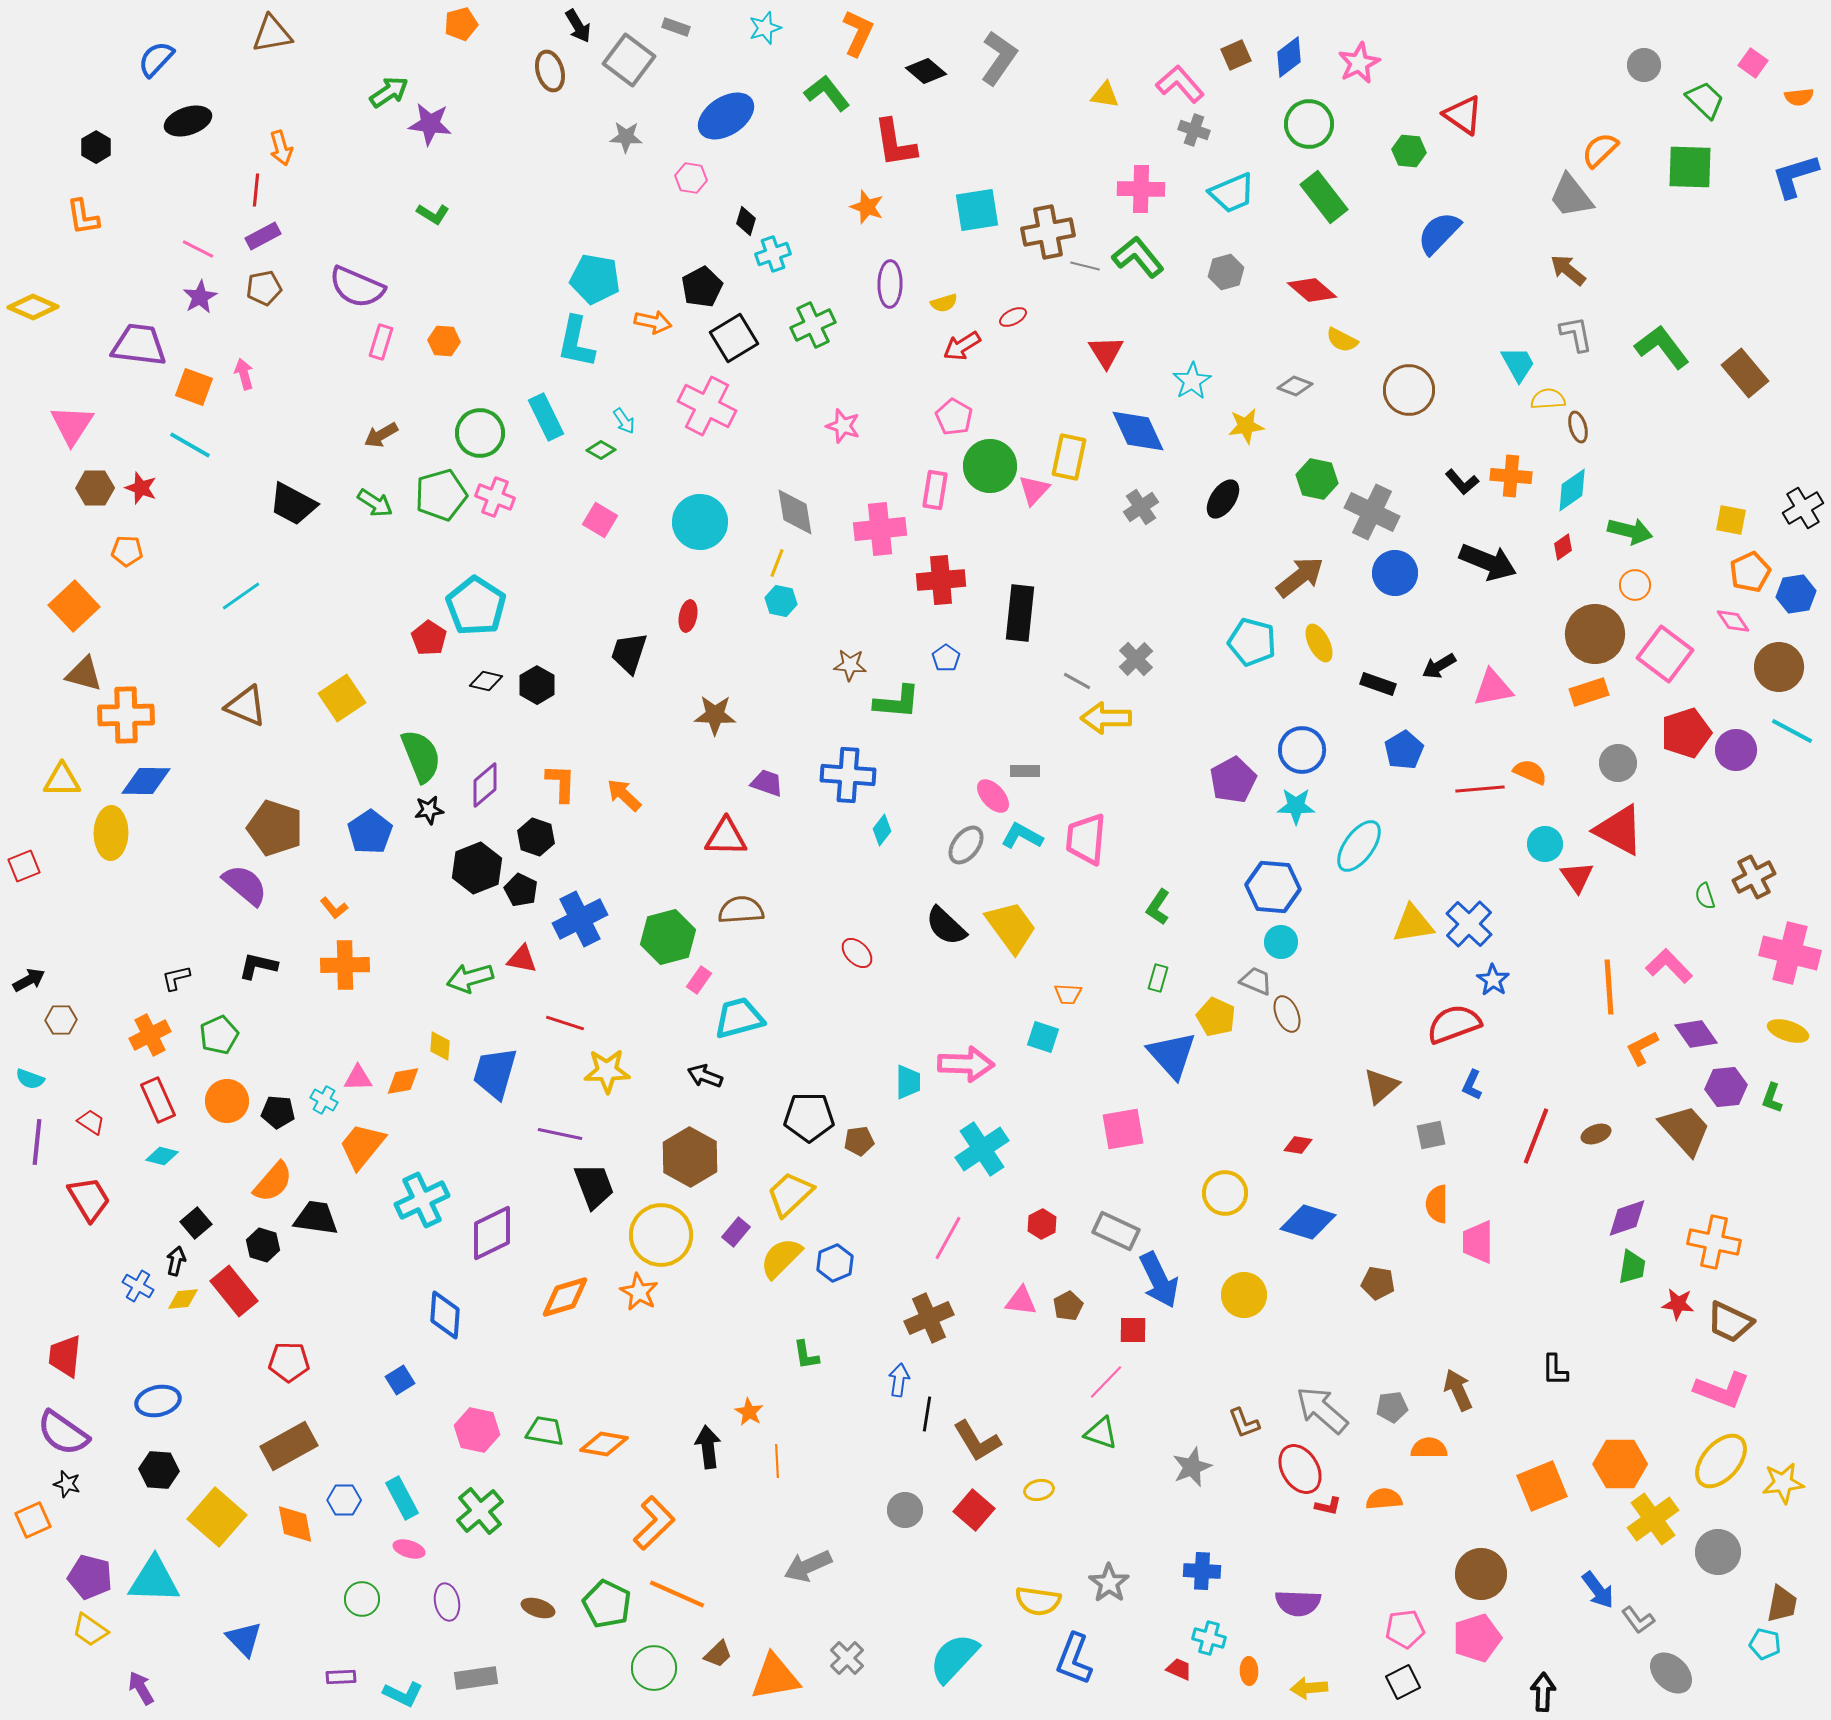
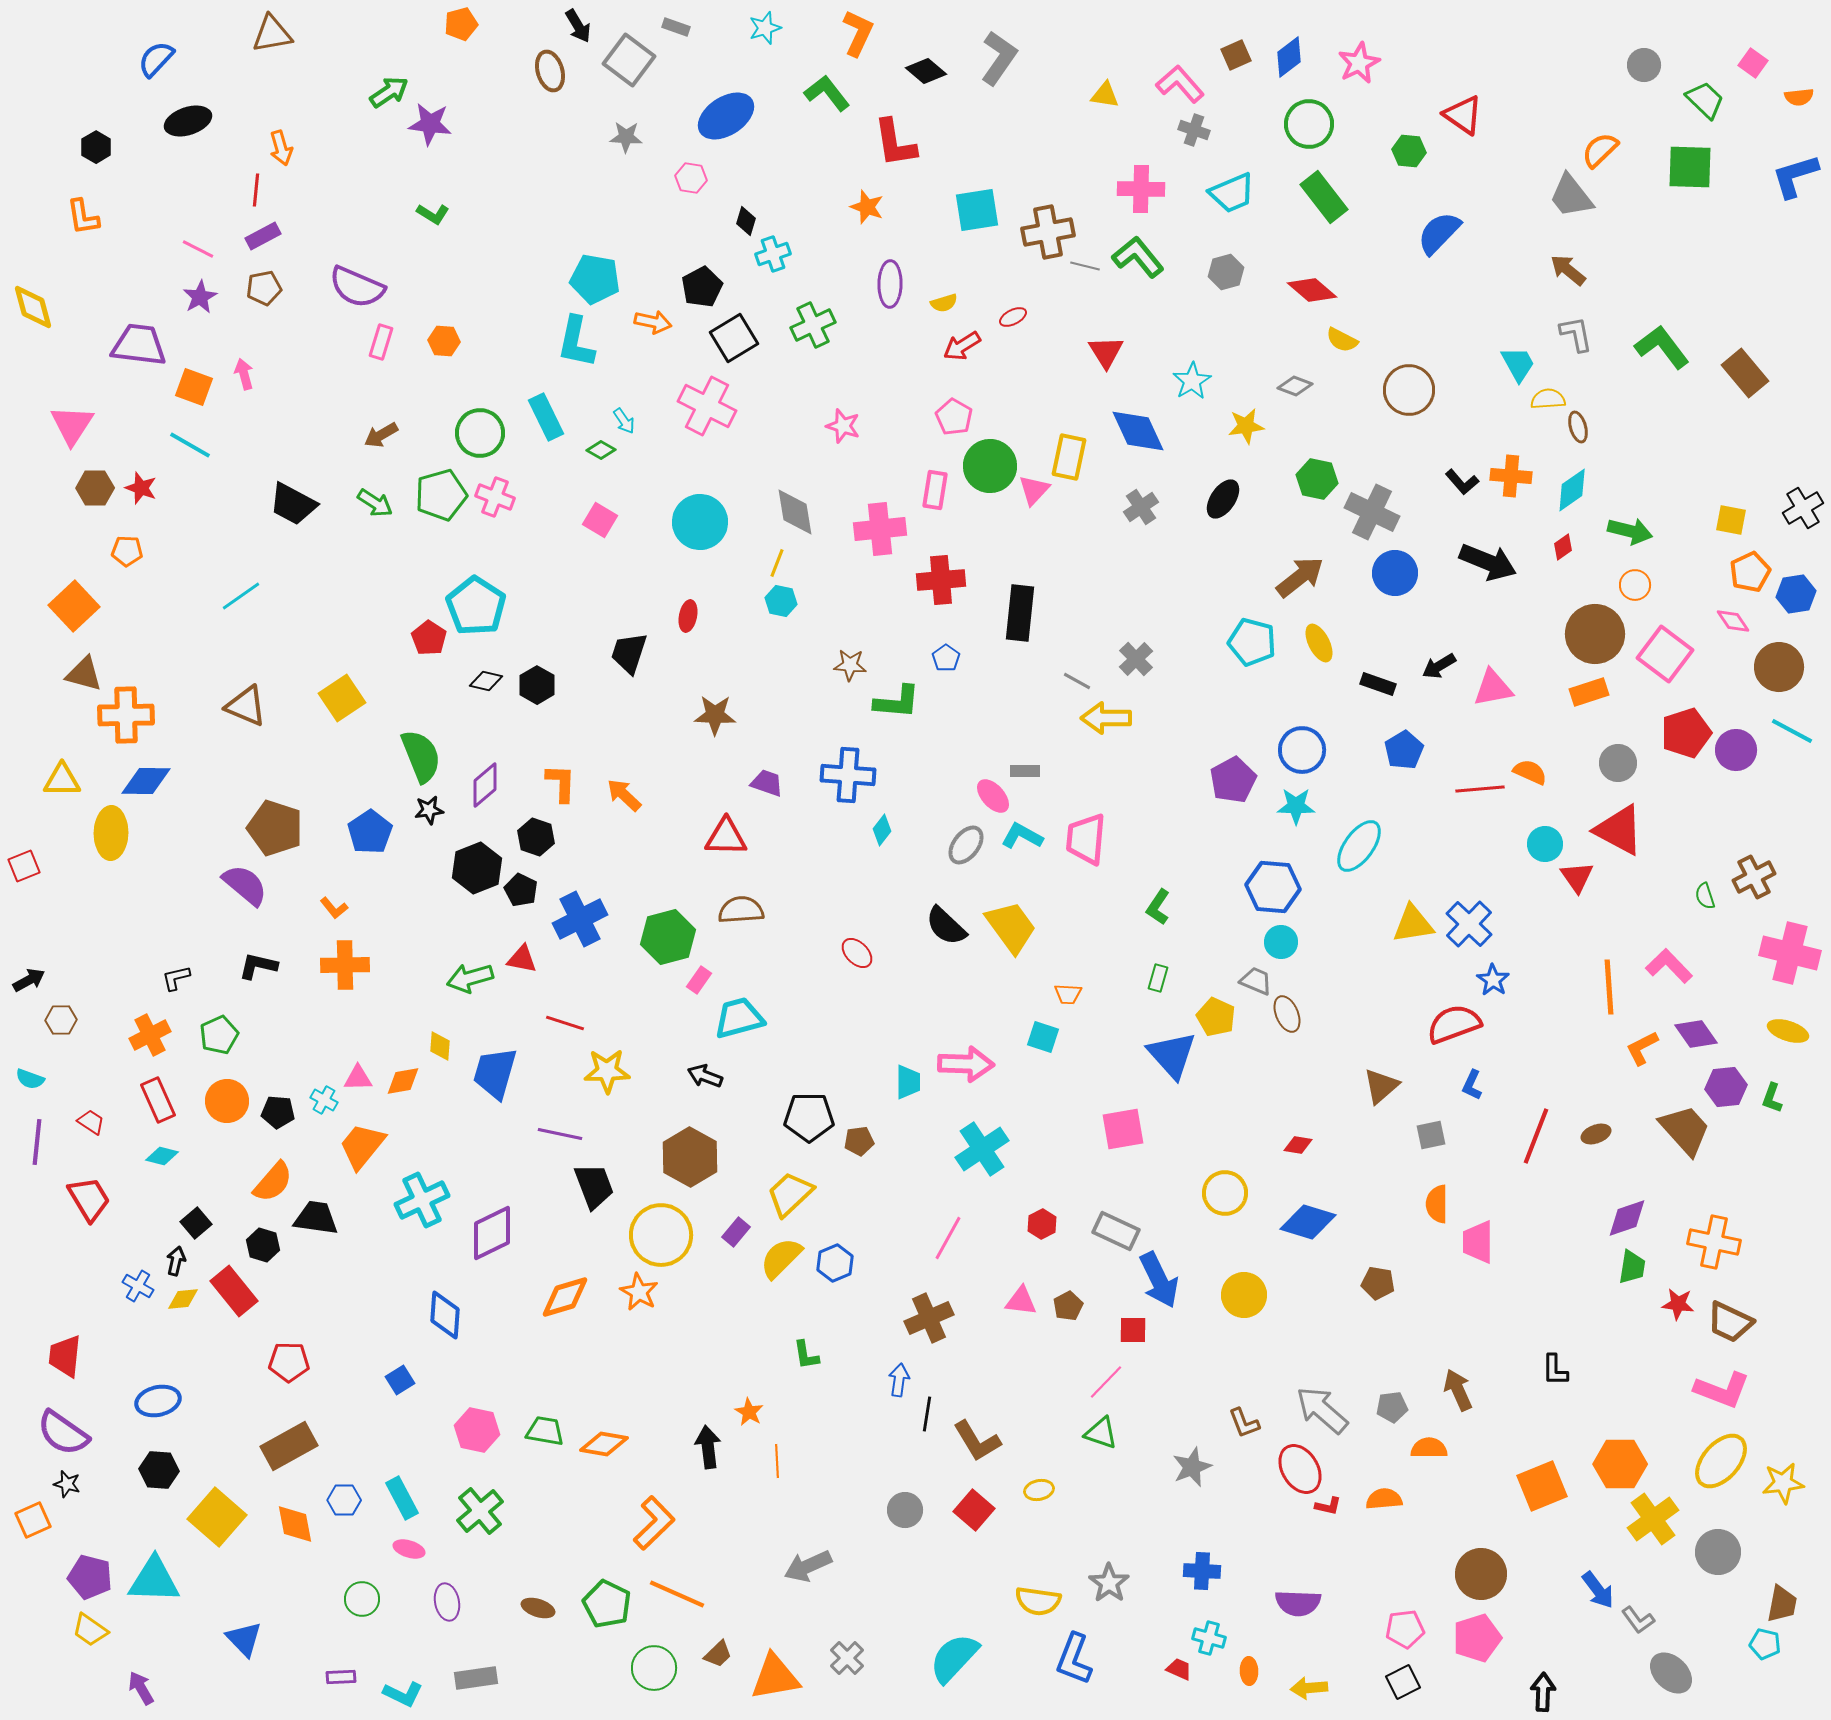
yellow diamond at (33, 307): rotated 51 degrees clockwise
